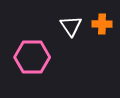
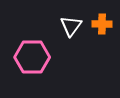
white triangle: rotated 10 degrees clockwise
